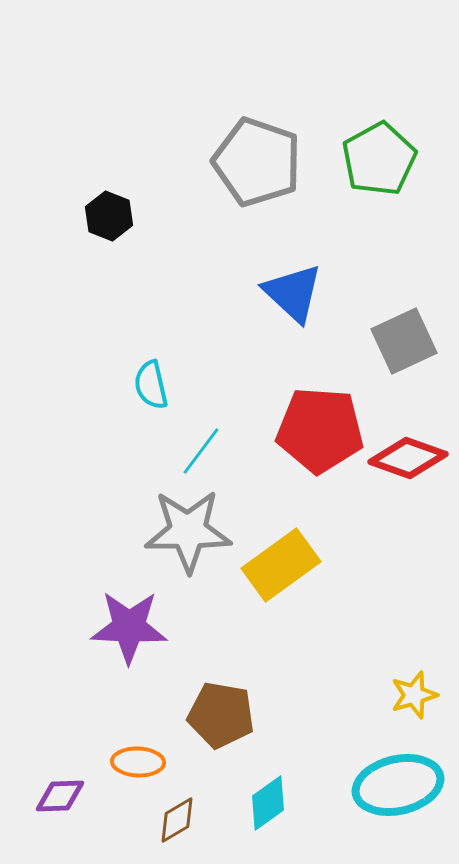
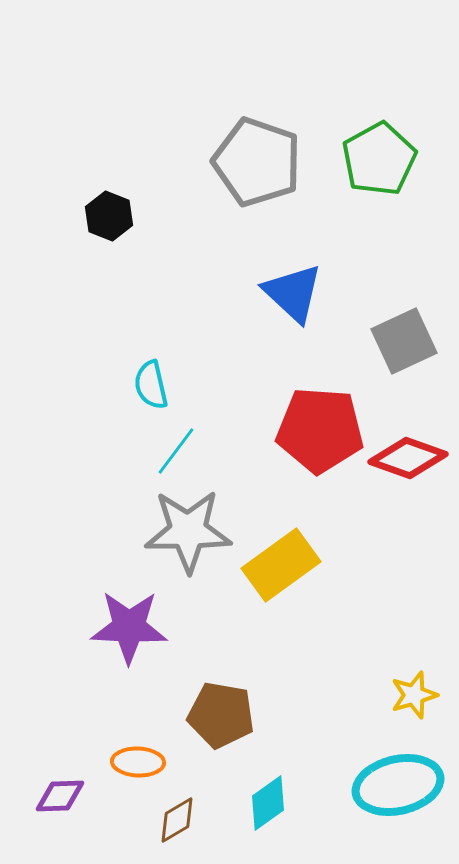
cyan line: moved 25 px left
